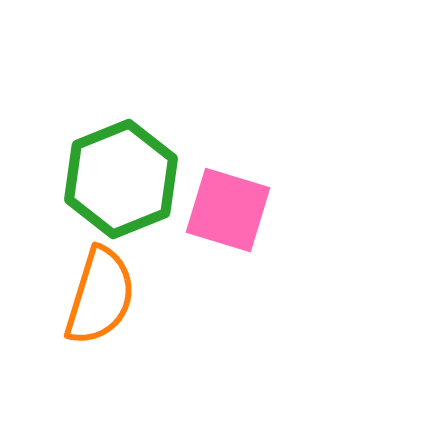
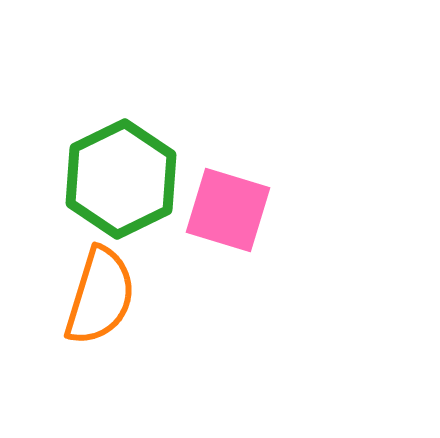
green hexagon: rotated 4 degrees counterclockwise
